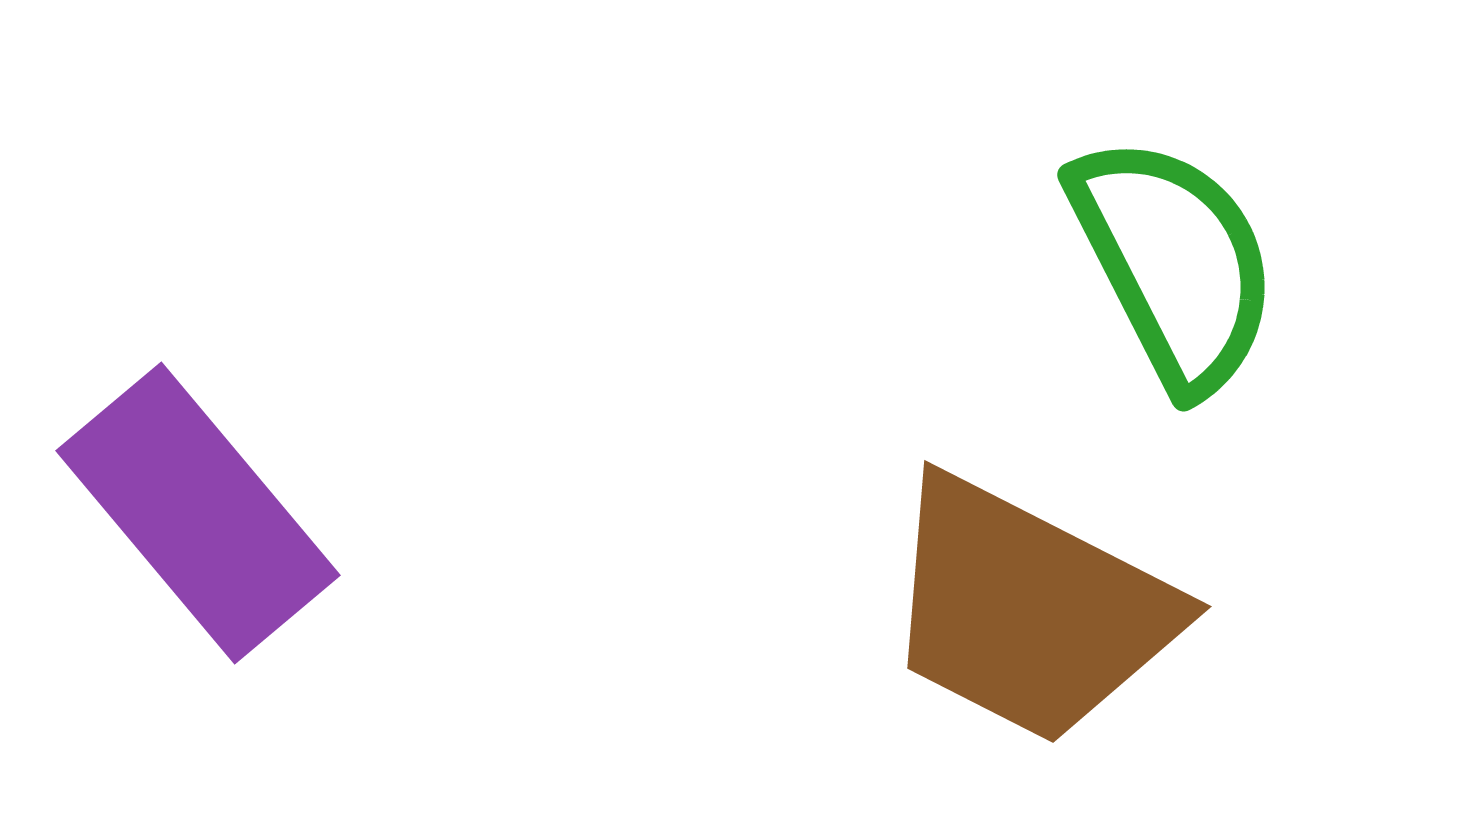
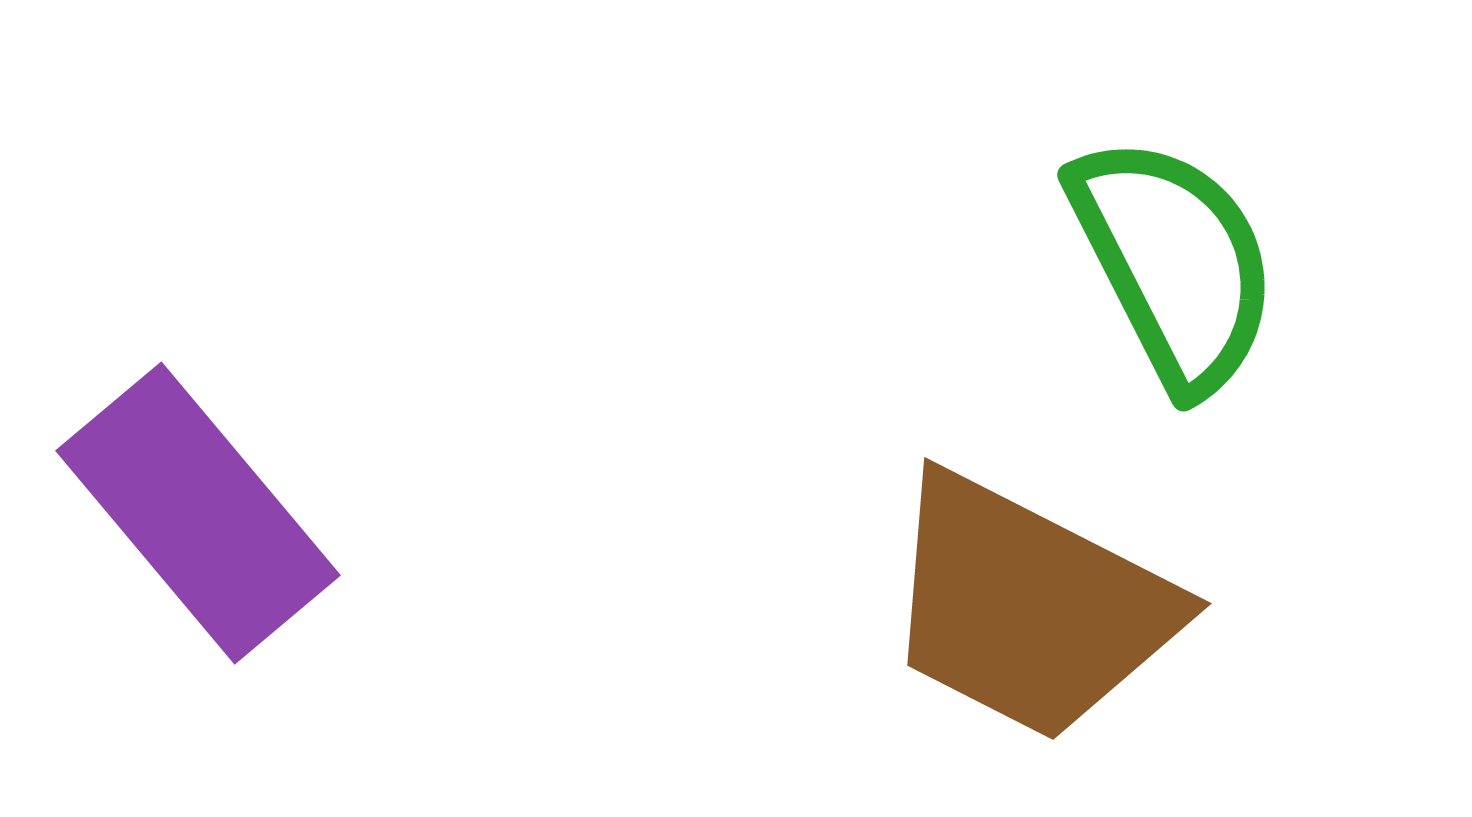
brown trapezoid: moved 3 px up
